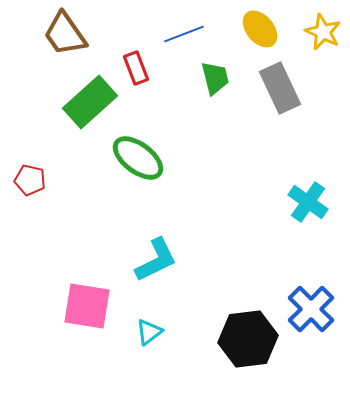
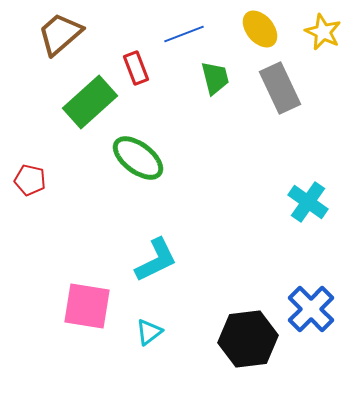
brown trapezoid: moved 5 px left; rotated 84 degrees clockwise
